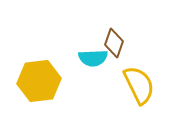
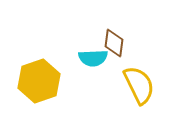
brown diamond: rotated 12 degrees counterclockwise
yellow hexagon: rotated 12 degrees counterclockwise
